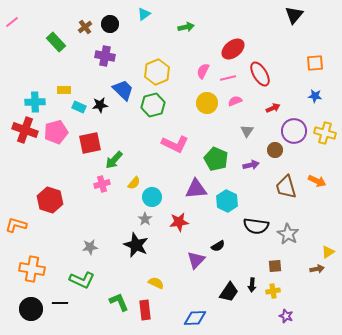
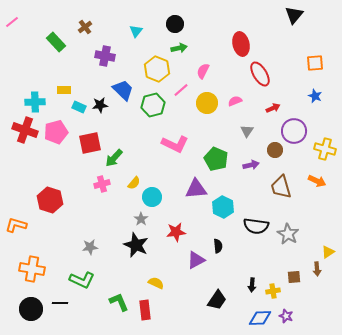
cyan triangle at (144, 14): moved 8 px left, 17 px down; rotated 16 degrees counterclockwise
black circle at (110, 24): moved 65 px right
green arrow at (186, 27): moved 7 px left, 21 px down
red ellipse at (233, 49): moved 8 px right, 5 px up; rotated 65 degrees counterclockwise
yellow hexagon at (157, 72): moved 3 px up; rotated 15 degrees counterclockwise
pink line at (228, 78): moved 47 px left, 12 px down; rotated 28 degrees counterclockwise
blue star at (315, 96): rotated 16 degrees clockwise
yellow cross at (325, 133): moved 16 px down
green arrow at (114, 160): moved 2 px up
brown trapezoid at (286, 187): moved 5 px left
cyan hexagon at (227, 201): moved 4 px left, 6 px down
gray star at (145, 219): moved 4 px left
red star at (179, 222): moved 3 px left, 10 px down
black semicircle at (218, 246): rotated 64 degrees counterclockwise
purple triangle at (196, 260): rotated 18 degrees clockwise
brown square at (275, 266): moved 19 px right, 11 px down
brown arrow at (317, 269): rotated 96 degrees clockwise
black trapezoid at (229, 292): moved 12 px left, 8 px down
blue diamond at (195, 318): moved 65 px right
